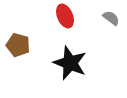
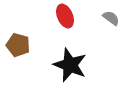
black star: moved 2 px down
